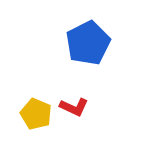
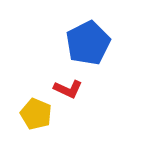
red L-shape: moved 6 px left, 18 px up
